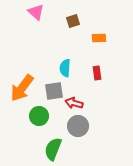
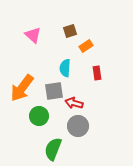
pink triangle: moved 3 px left, 23 px down
brown square: moved 3 px left, 10 px down
orange rectangle: moved 13 px left, 8 px down; rotated 32 degrees counterclockwise
